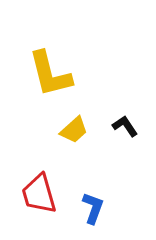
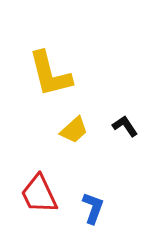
red trapezoid: rotated 9 degrees counterclockwise
